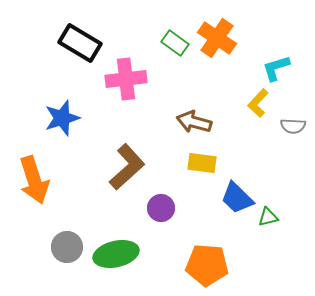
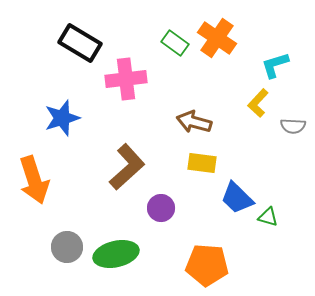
cyan L-shape: moved 1 px left, 3 px up
green triangle: rotated 30 degrees clockwise
